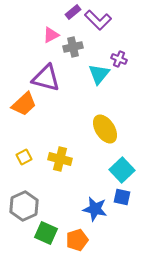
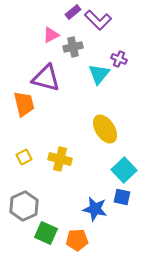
orange trapezoid: rotated 60 degrees counterclockwise
cyan square: moved 2 px right
orange pentagon: rotated 15 degrees clockwise
